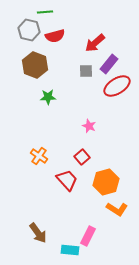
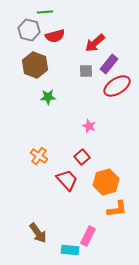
orange L-shape: rotated 40 degrees counterclockwise
